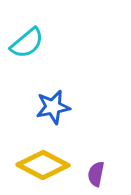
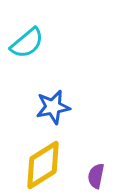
yellow diamond: rotated 60 degrees counterclockwise
purple semicircle: moved 2 px down
